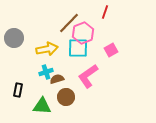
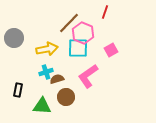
pink hexagon: rotated 15 degrees counterclockwise
